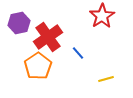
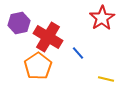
red star: moved 2 px down
red cross: rotated 24 degrees counterclockwise
yellow line: rotated 28 degrees clockwise
